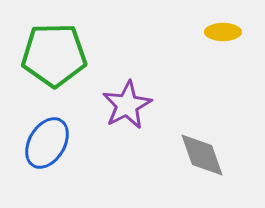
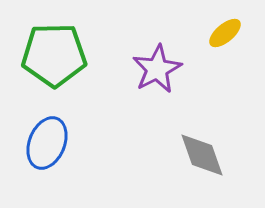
yellow ellipse: moved 2 px right, 1 px down; rotated 40 degrees counterclockwise
purple star: moved 30 px right, 36 px up
blue ellipse: rotated 9 degrees counterclockwise
